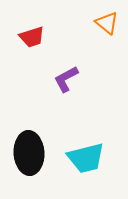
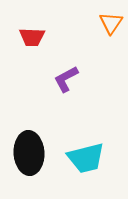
orange triangle: moved 4 px right; rotated 25 degrees clockwise
red trapezoid: rotated 20 degrees clockwise
